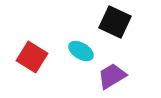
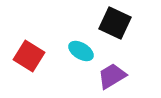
black square: moved 1 px down
red square: moved 3 px left, 1 px up
